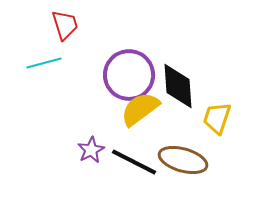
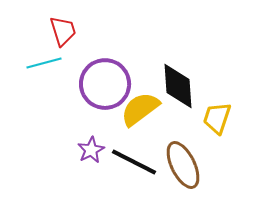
red trapezoid: moved 2 px left, 6 px down
purple circle: moved 24 px left, 9 px down
brown ellipse: moved 5 px down; rotated 48 degrees clockwise
